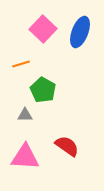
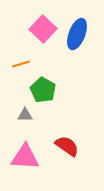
blue ellipse: moved 3 px left, 2 px down
